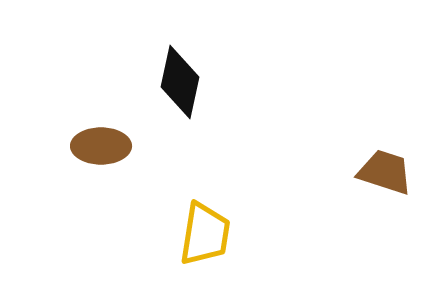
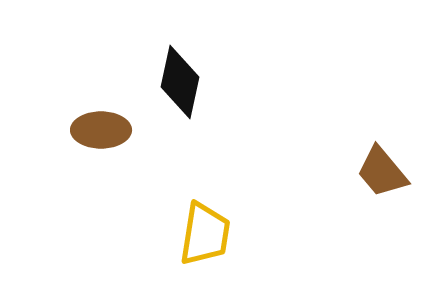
brown ellipse: moved 16 px up
brown trapezoid: moved 3 px left; rotated 148 degrees counterclockwise
